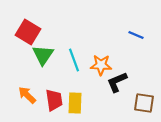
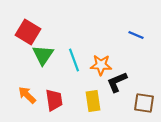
yellow rectangle: moved 18 px right, 2 px up; rotated 10 degrees counterclockwise
